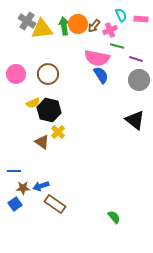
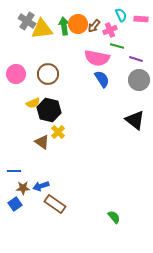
blue semicircle: moved 1 px right, 4 px down
